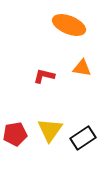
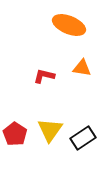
red pentagon: rotated 30 degrees counterclockwise
